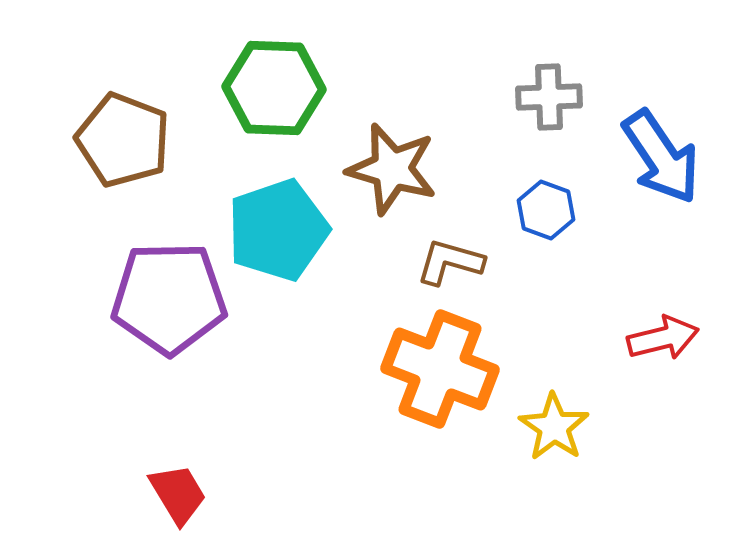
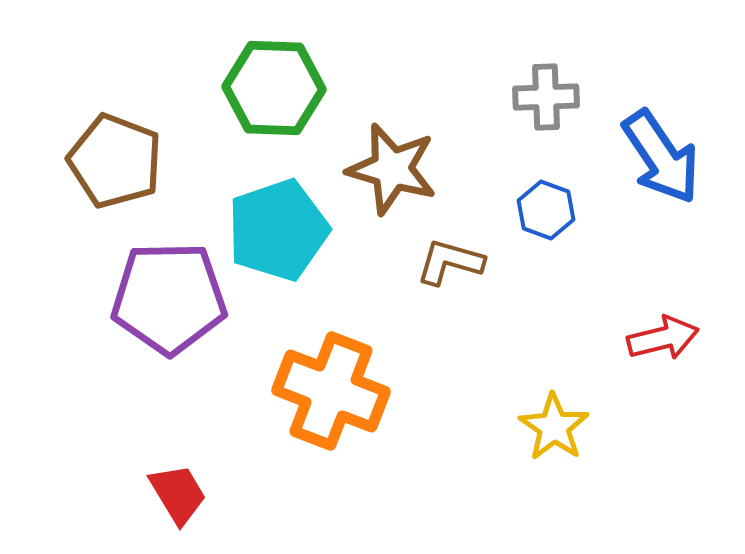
gray cross: moved 3 px left
brown pentagon: moved 8 px left, 21 px down
orange cross: moved 109 px left, 22 px down
